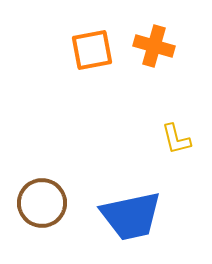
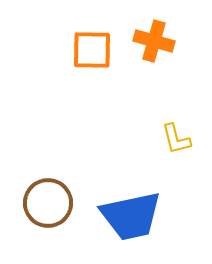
orange cross: moved 5 px up
orange square: rotated 12 degrees clockwise
brown circle: moved 6 px right
